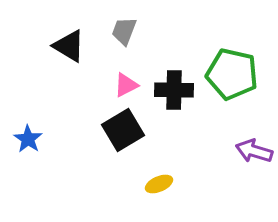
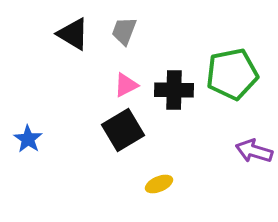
black triangle: moved 4 px right, 12 px up
green pentagon: rotated 24 degrees counterclockwise
